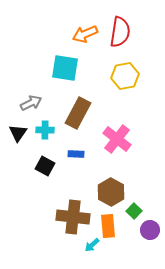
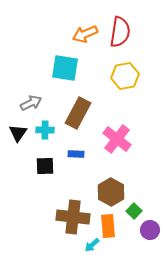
black square: rotated 30 degrees counterclockwise
